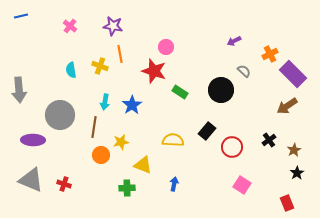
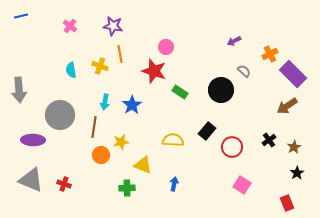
brown star: moved 3 px up
